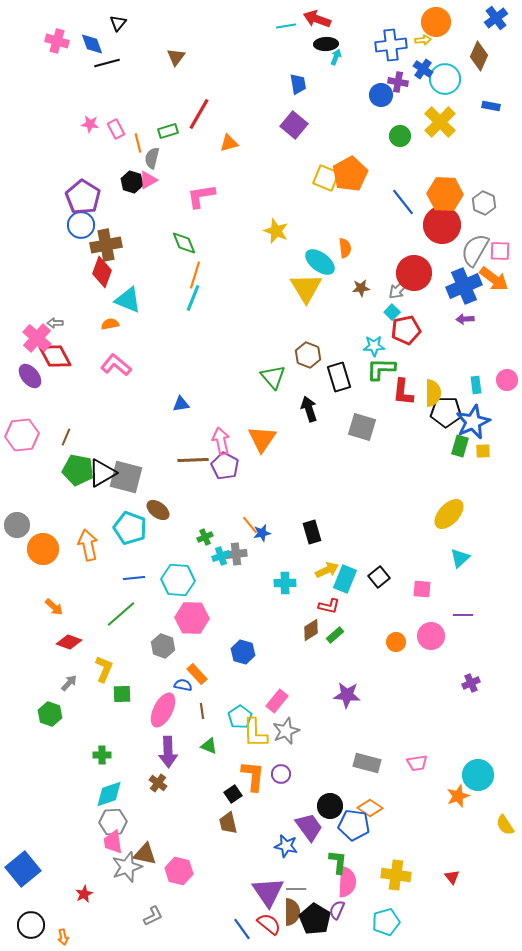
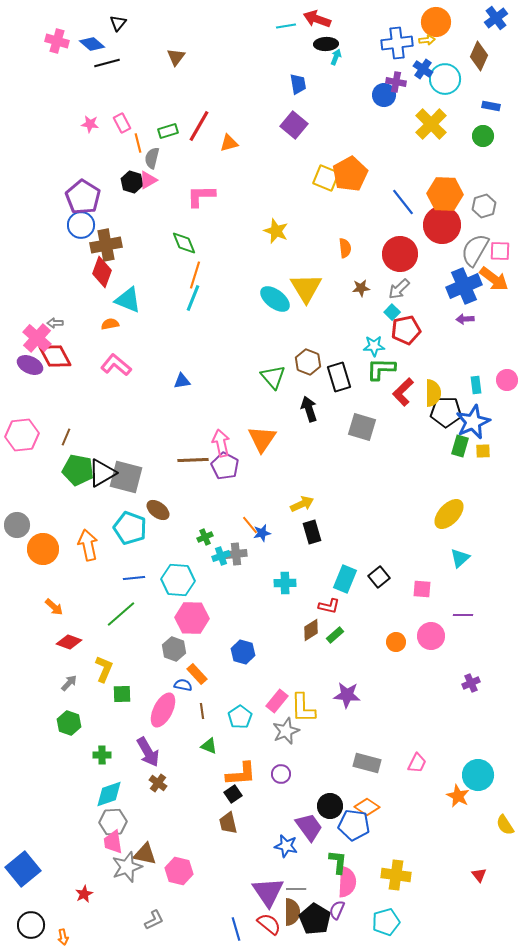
yellow arrow at (423, 40): moved 4 px right
blue diamond at (92, 44): rotated 30 degrees counterclockwise
blue cross at (391, 45): moved 6 px right, 2 px up
purple cross at (398, 82): moved 2 px left
blue circle at (381, 95): moved 3 px right
red line at (199, 114): moved 12 px down
yellow cross at (440, 122): moved 9 px left, 2 px down
pink rectangle at (116, 129): moved 6 px right, 6 px up
green circle at (400, 136): moved 83 px right
pink L-shape at (201, 196): rotated 8 degrees clockwise
gray hexagon at (484, 203): moved 3 px down; rotated 20 degrees clockwise
cyan ellipse at (320, 262): moved 45 px left, 37 px down
red circle at (414, 273): moved 14 px left, 19 px up
brown hexagon at (308, 355): moved 7 px down
purple ellipse at (30, 376): moved 11 px up; rotated 25 degrees counterclockwise
red L-shape at (403, 392): rotated 40 degrees clockwise
blue triangle at (181, 404): moved 1 px right, 23 px up
pink arrow at (221, 441): moved 2 px down
yellow arrow at (327, 570): moved 25 px left, 66 px up
gray hexagon at (163, 646): moved 11 px right, 3 px down
green hexagon at (50, 714): moved 19 px right, 9 px down
yellow L-shape at (255, 733): moved 48 px right, 25 px up
purple arrow at (168, 752): moved 20 px left; rotated 28 degrees counterclockwise
pink trapezoid at (417, 763): rotated 55 degrees counterclockwise
orange L-shape at (253, 776): moved 12 px left, 2 px up; rotated 80 degrees clockwise
orange star at (458, 796): rotated 25 degrees counterclockwise
orange diamond at (370, 808): moved 3 px left, 1 px up
red triangle at (452, 877): moved 27 px right, 2 px up
gray L-shape at (153, 916): moved 1 px right, 4 px down
blue line at (242, 929): moved 6 px left; rotated 20 degrees clockwise
